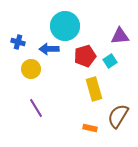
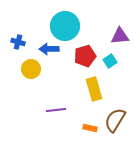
purple line: moved 20 px right, 2 px down; rotated 66 degrees counterclockwise
brown semicircle: moved 3 px left, 4 px down
